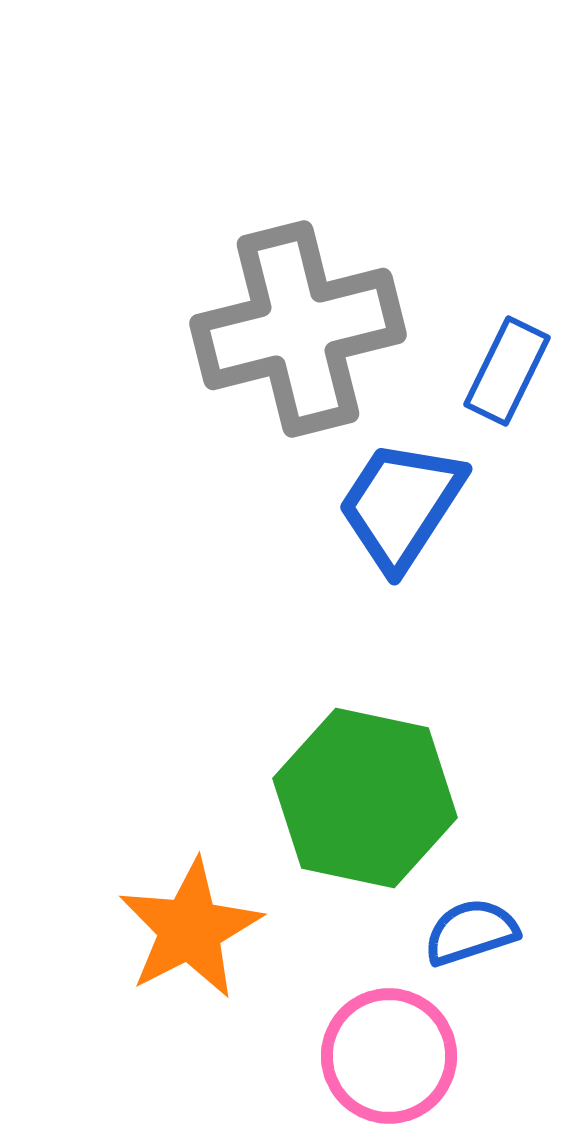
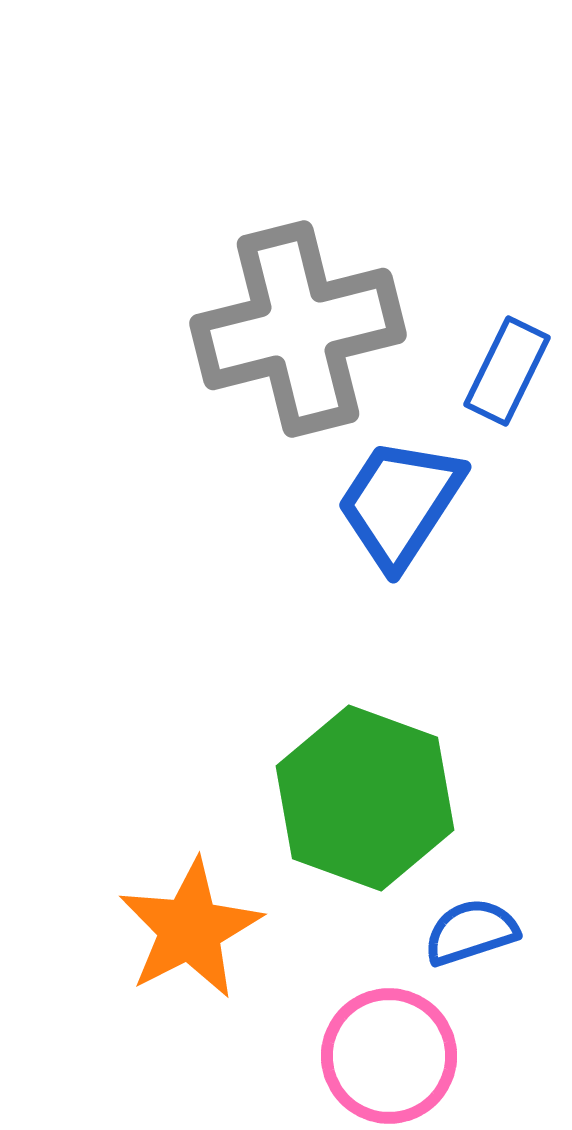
blue trapezoid: moved 1 px left, 2 px up
green hexagon: rotated 8 degrees clockwise
